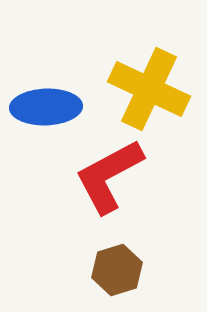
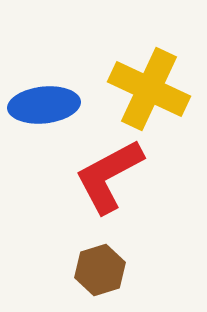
blue ellipse: moved 2 px left, 2 px up; rotated 4 degrees counterclockwise
brown hexagon: moved 17 px left
